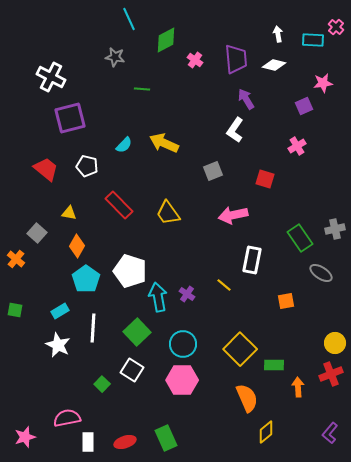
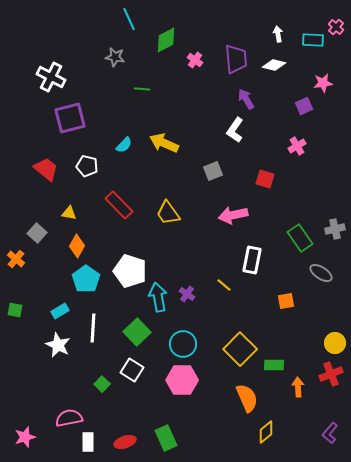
pink semicircle at (67, 418): moved 2 px right
